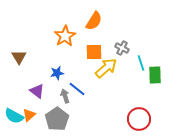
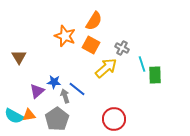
orange star: rotated 20 degrees counterclockwise
orange square: moved 3 px left, 7 px up; rotated 30 degrees clockwise
cyan line: moved 1 px right, 1 px down
blue star: moved 3 px left, 9 px down; rotated 16 degrees clockwise
purple triangle: rotated 42 degrees clockwise
orange triangle: rotated 32 degrees clockwise
red circle: moved 25 px left
